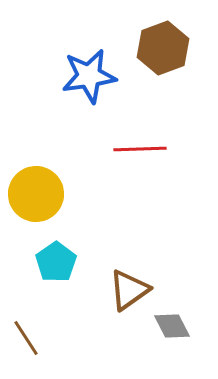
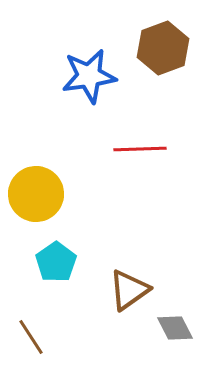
gray diamond: moved 3 px right, 2 px down
brown line: moved 5 px right, 1 px up
